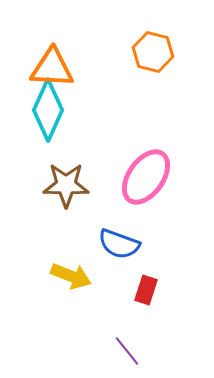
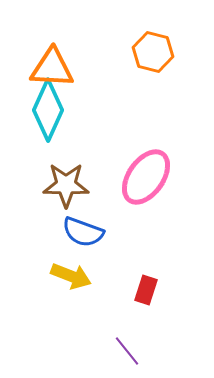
blue semicircle: moved 36 px left, 12 px up
